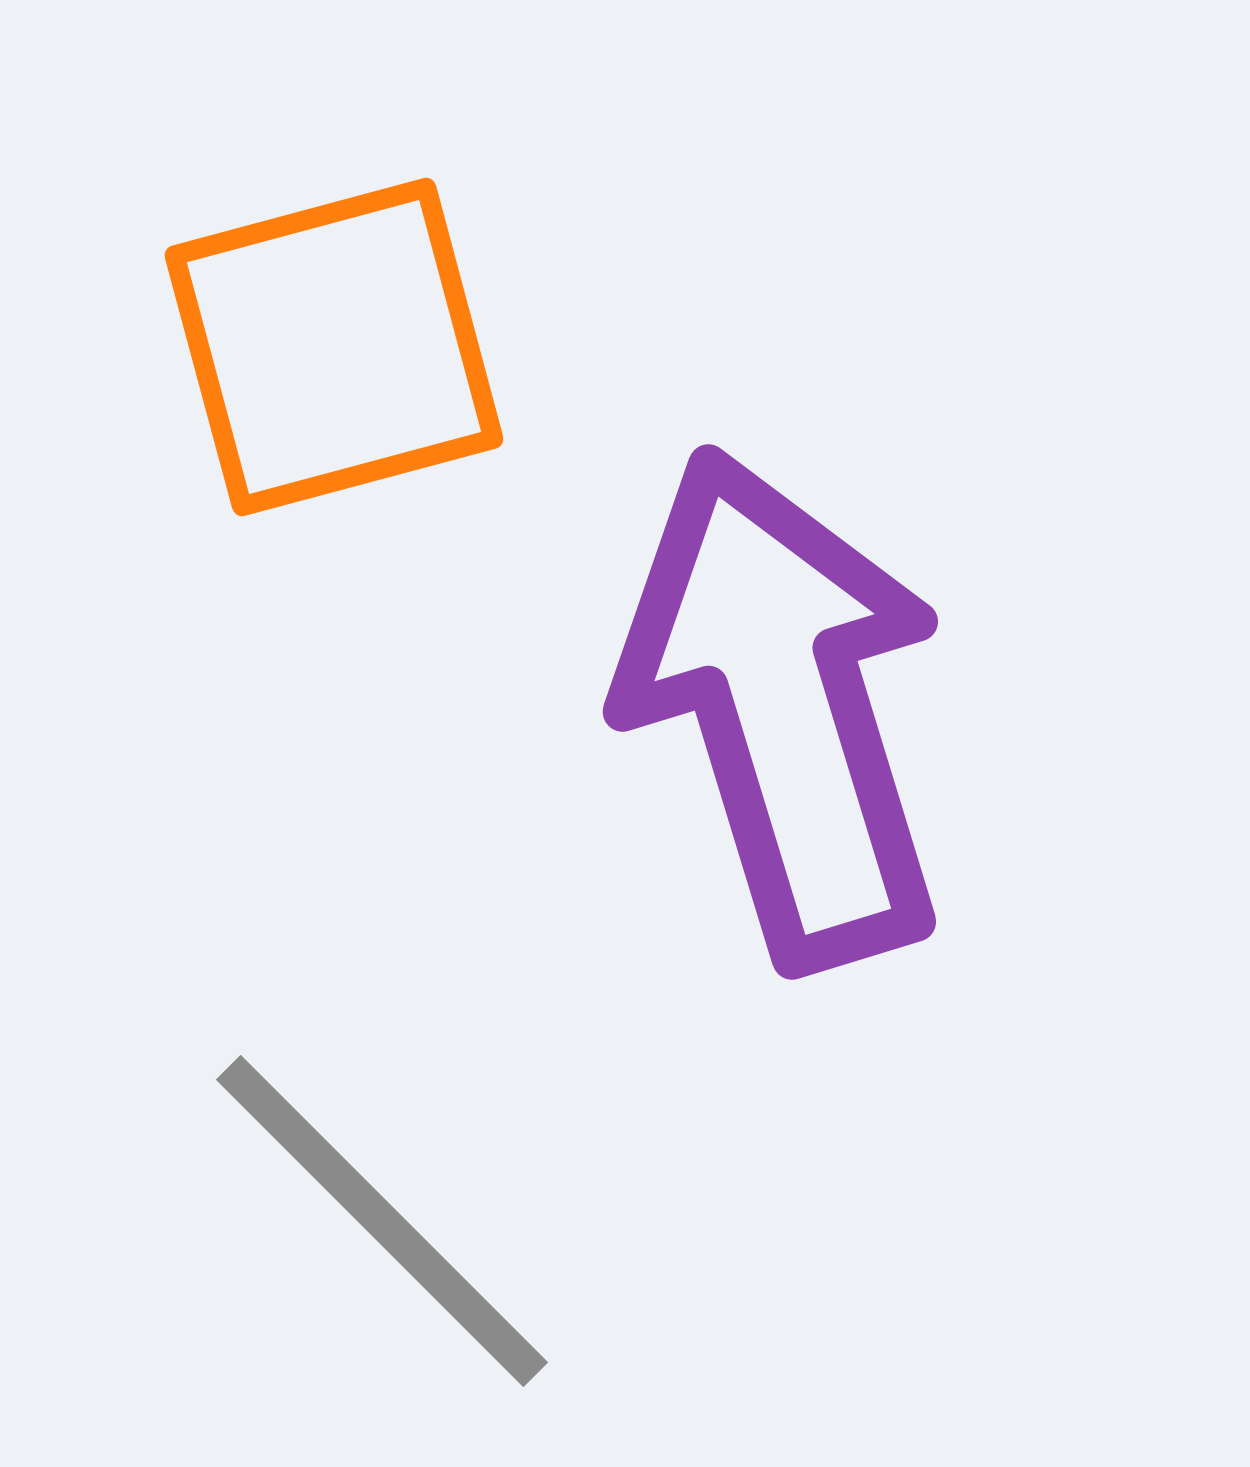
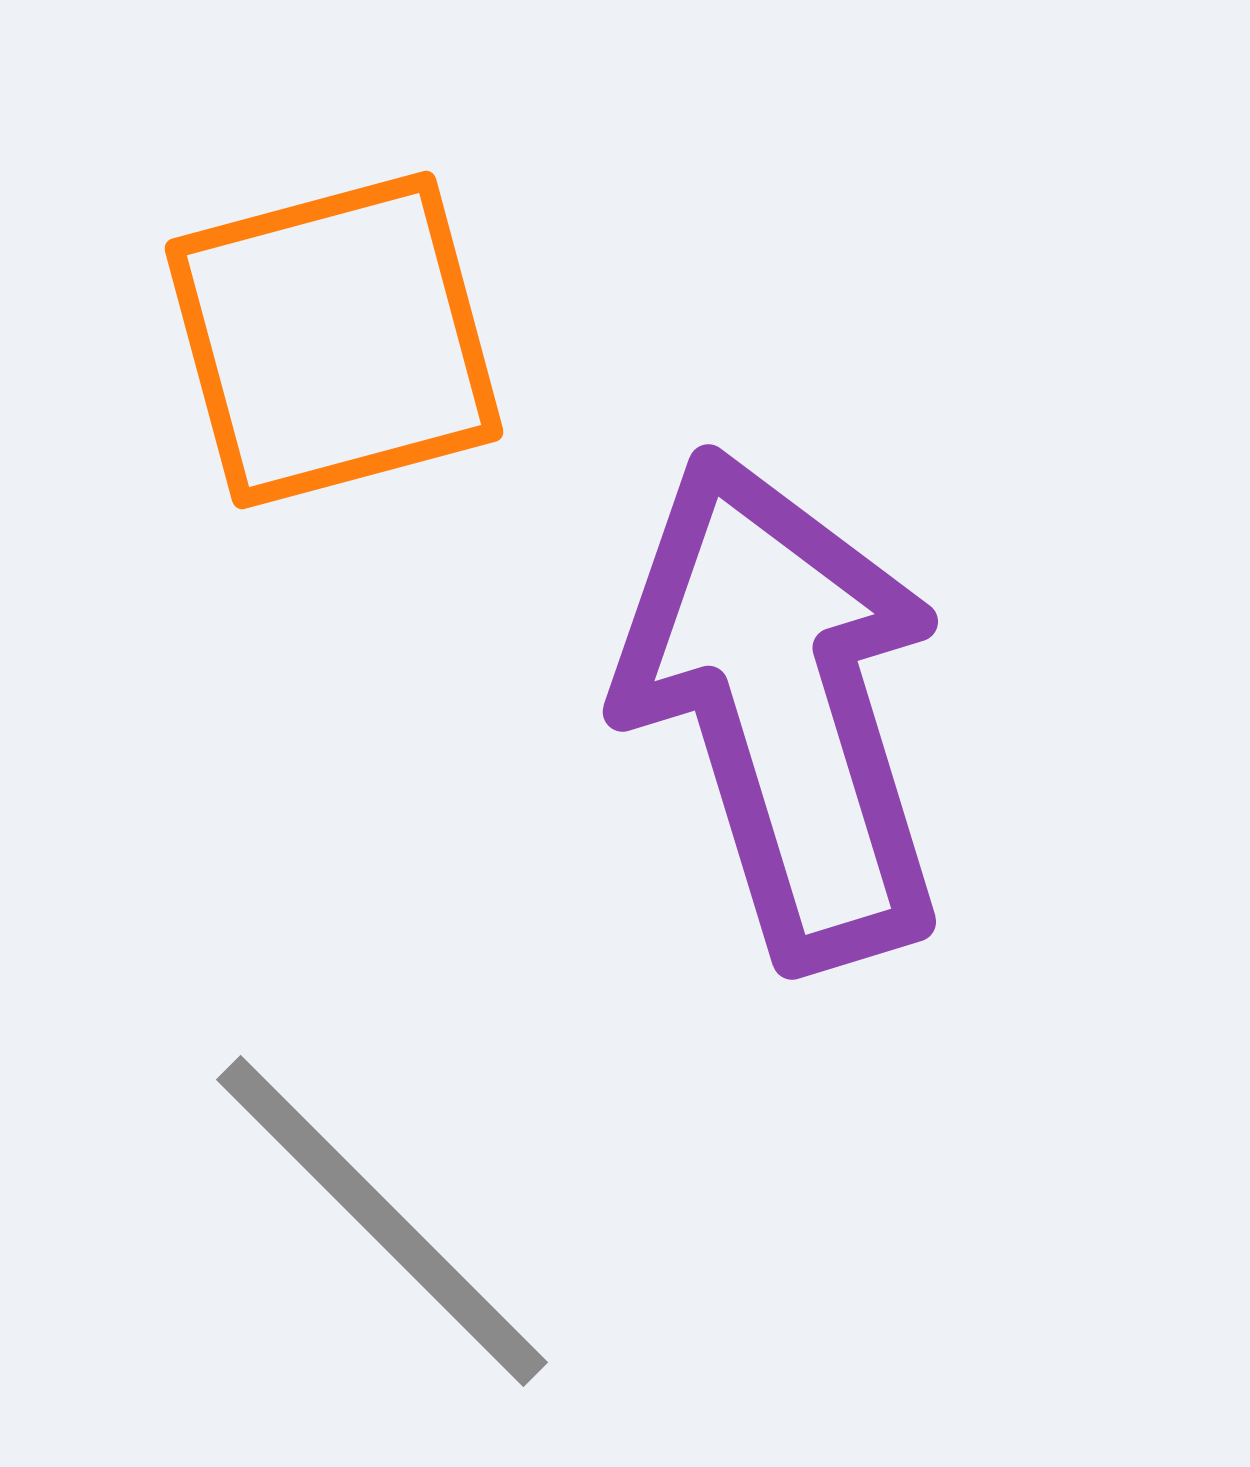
orange square: moved 7 px up
